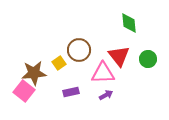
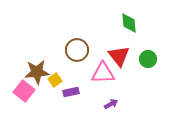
brown circle: moved 2 px left
yellow square: moved 4 px left, 17 px down
brown star: moved 3 px right, 1 px up
purple arrow: moved 5 px right, 9 px down
